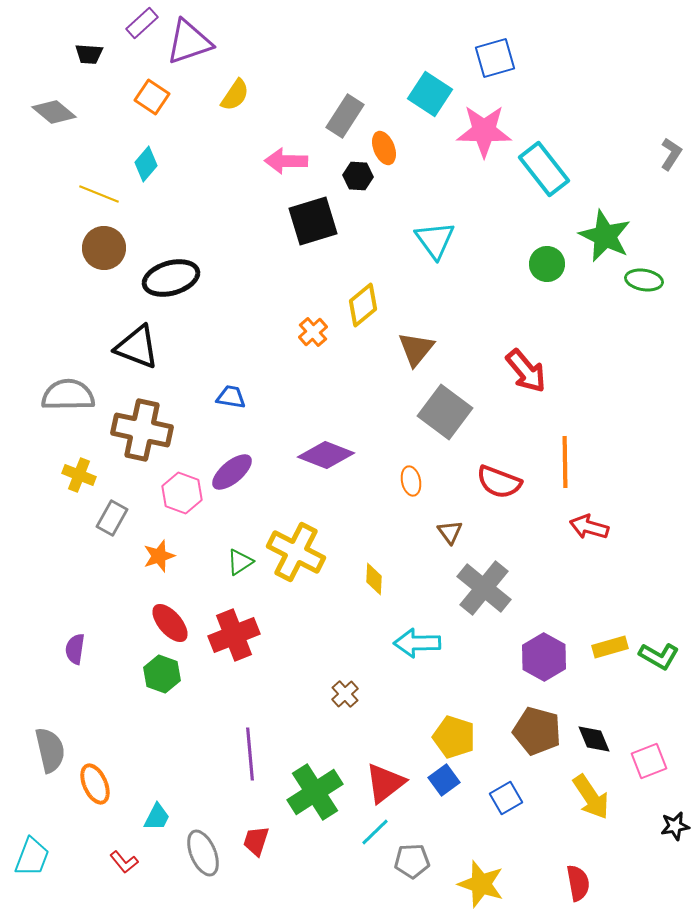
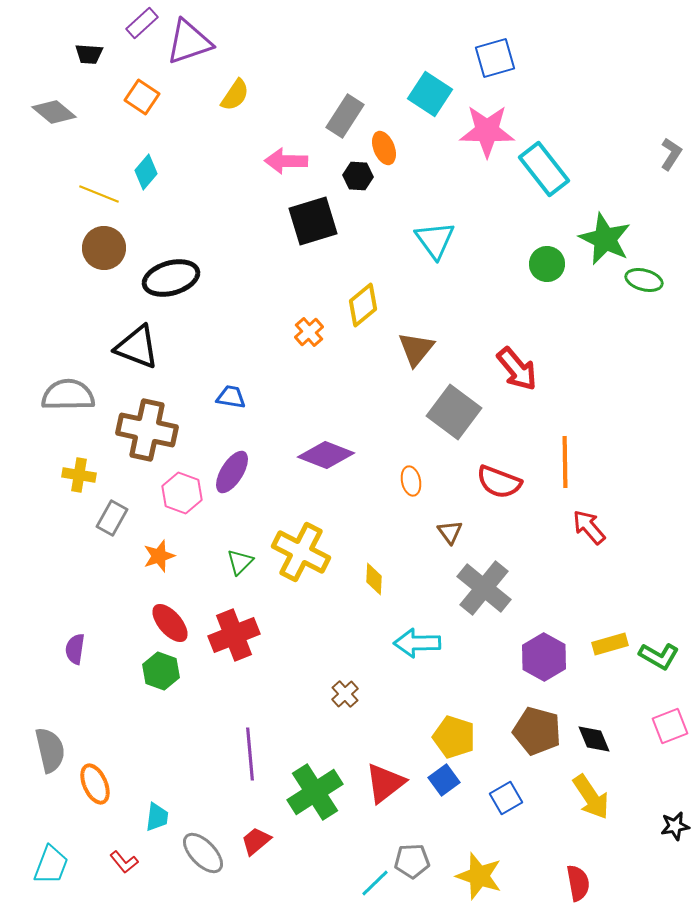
orange square at (152, 97): moved 10 px left
pink star at (484, 131): moved 3 px right
cyan diamond at (146, 164): moved 8 px down
green star at (605, 236): moved 3 px down
green ellipse at (644, 280): rotated 6 degrees clockwise
orange cross at (313, 332): moved 4 px left
red arrow at (526, 371): moved 9 px left, 2 px up
gray square at (445, 412): moved 9 px right
brown cross at (142, 430): moved 5 px right
purple ellipse at (232, 472): rotated 18 degrees counterclockwise
yellow cross at (79, 475): rotated 12 degrees counterclockwise
red arrow at (589, 527): rotated 33 degrees clockwise
yellow cross at (296, 552): moved 5 px right
green triangle at (240, 562): rotated 12 degrees counterclockwise
yellow rectangle at (610, 647): moved 3 px up
green hexagon at (162, 674): moved 1 px left, 3 px up
pink square at (649, 761): moved 21 px right, 35 px up
cyan trapezoid at (157, 817): rotated 20 degrees counterclockwise
cyan line at (375, 832): moved 51 px down
red trapezoid at (256, 841): rotated 32 degrees clockwise
gray ellipse at (203, 853): rotated 21 degrees counterclockwise
cyan trapezoid at (32, 857): moved 19 px right, 8 px down
yellow star at (481, 884): moved 2 px left, 8 px up
